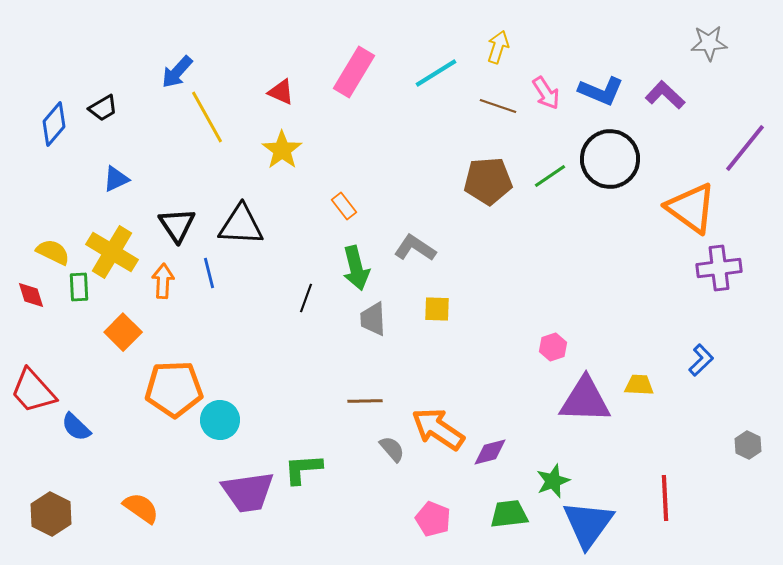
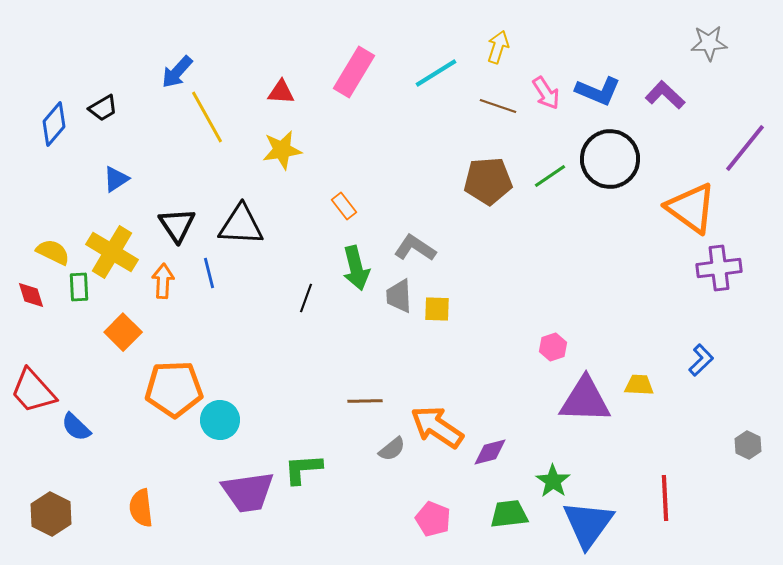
blue L-shape at (601, 91): moved 3 px left
red triangle at (281, 92): rotated 20 degrees counterclockwise
yellow star at (282, 150): rotated 27 degrees clockwise
blue triangle at (116, 179): rotated 8 degrees counterclockwise
gray trapezoid at (373, 319): moved 26 px right, 23 px up
orange arrow at (438, 429): moved 1 px left, 2 px up
gray semicircle at (392, 449): rotated 92 degrees clockwise
green star at (553, 481): rotated 16 degrees counterclockwise
orange semicircle at (141, 508): rotated 132 degrees counterclockwise
